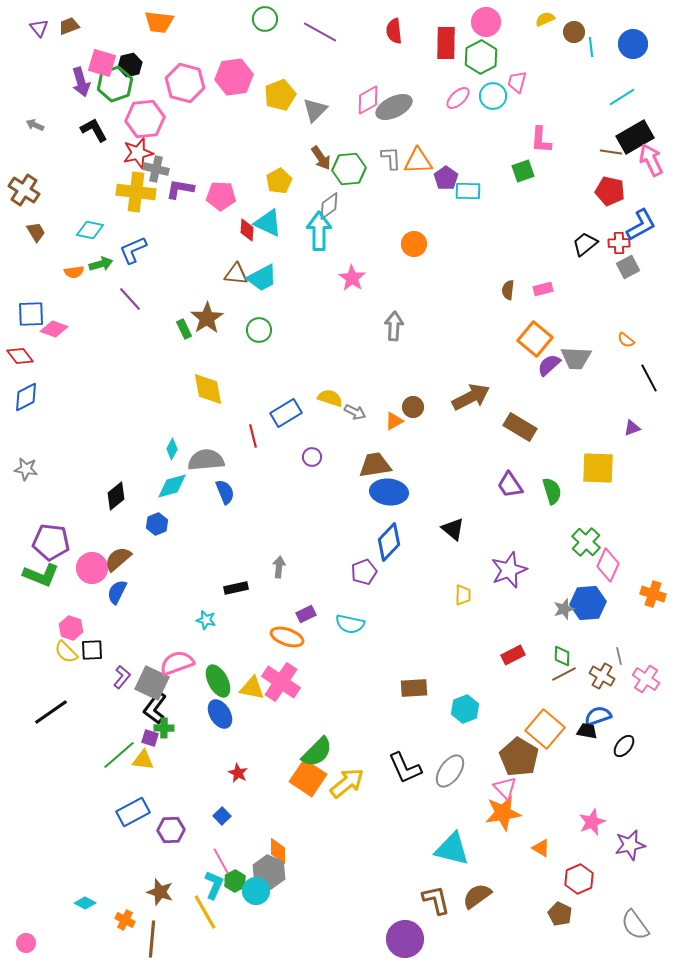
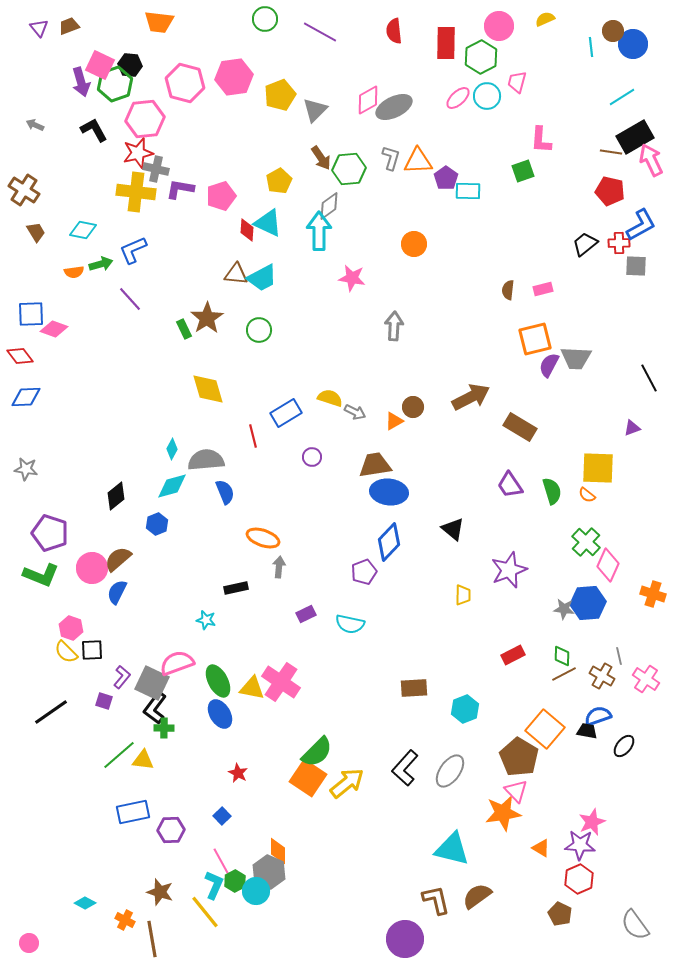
pink circle at (486, 22): moved 13 px right, 4 px down
brown circle at (574, 32): moved 39 px right, 1 px up
pink square at (102, 63): moved 2 px left, 2 px down; rotated 8 degrees clockwise
black hexagon at (130, 65): rotated 20 degrees clockwise
cyan circle at (493, 96): moved 6 px left
gray L-shape at (391, 158): rotated 20 degrees clockwise
pink pentagon at (221, 196): rotated 20 degrees counterclockwise
cyan diamond at (90, 230): moved 7 px left
gray square at (628, 267): moved 8 px right, 1 px up; rotated 30 degrees clockwise
pink star at (352, 278): rotated 24 degrees counterclockwise
orange square at (535, 339): rotated 36 degrees clockwise
orange semicircle at (626, 340): moved 39 px left, 155 px down
purple semicircle at (549, 365): rotated 20 degrees counterclockwise
yellow diamond at (208, 389): rotated 6 degrees counterclockwise
blue diamond at (26, 397): rotated 24 degrees clockwise
purple pentagon at (51, 542): moved 1 px left, 9 px up; rotated 12 degrees clockwise
gray star at (564, 609): rotated 25 degrees clockwise
orange ellipse at (287, 637): moved 24 px left, 99 px up
purple square at (150, 738): moved 46 px left, 37 px up
black L-shape at (405, 768): rotated 66 degrees clockwise
pink triangle at (505, 788): moved 11 px right, 3 px down
blue rectangle at (133, 812): rotated 16 degrees clockwise
purple star at (630, 845): moved 50 px left; rotated 16 degrees clockwise
yellow line at (205, 912): rotated 9 degrees counterclockwise
brown line at (152, 939): rotated 15 degrees counterclockwise
pink circle at (26, 943): moved 3 px right
